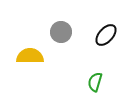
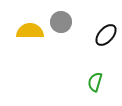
gray circle: moved 10 px up
yellow semicircle: moved 25 px up
